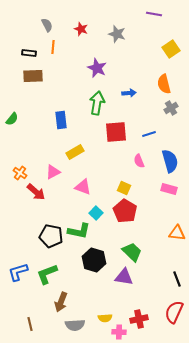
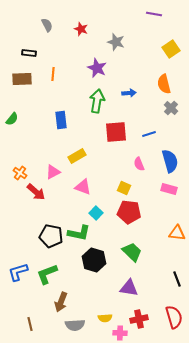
gray star at (117, 34): moved 1 px left, 8 px down
orange line at (53, 47): moved 27 px down
brown rectangle at (33, 76): moved 11 px left, 3 px down
green arrow at (97, 103): moved 2 px up
gray cross at (171, 108): rotated 16 degrees counterclockwise
yellow rectangle at (75, 152): moved 2 px right, 4 px down
pink semicircle at (139, 161): moved 3 px down
red pentagon at (125, 211): moved 4 px right, 1 px down; rotated 25 degrees counterclockwise
green L-shape at (79, 231): moved 2 px down
purple triangle at (124, 277): moved 5 px right, 11 px down
red semicircle at (174, 312): moved 5 px down; rotated 140 degrees clockwise
pink cross at (119, 332): moved 1 px right, 1 px down
